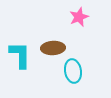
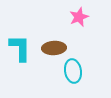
brown ellipse: moved 1 px right
cyan L-shape: moved 7 px up
